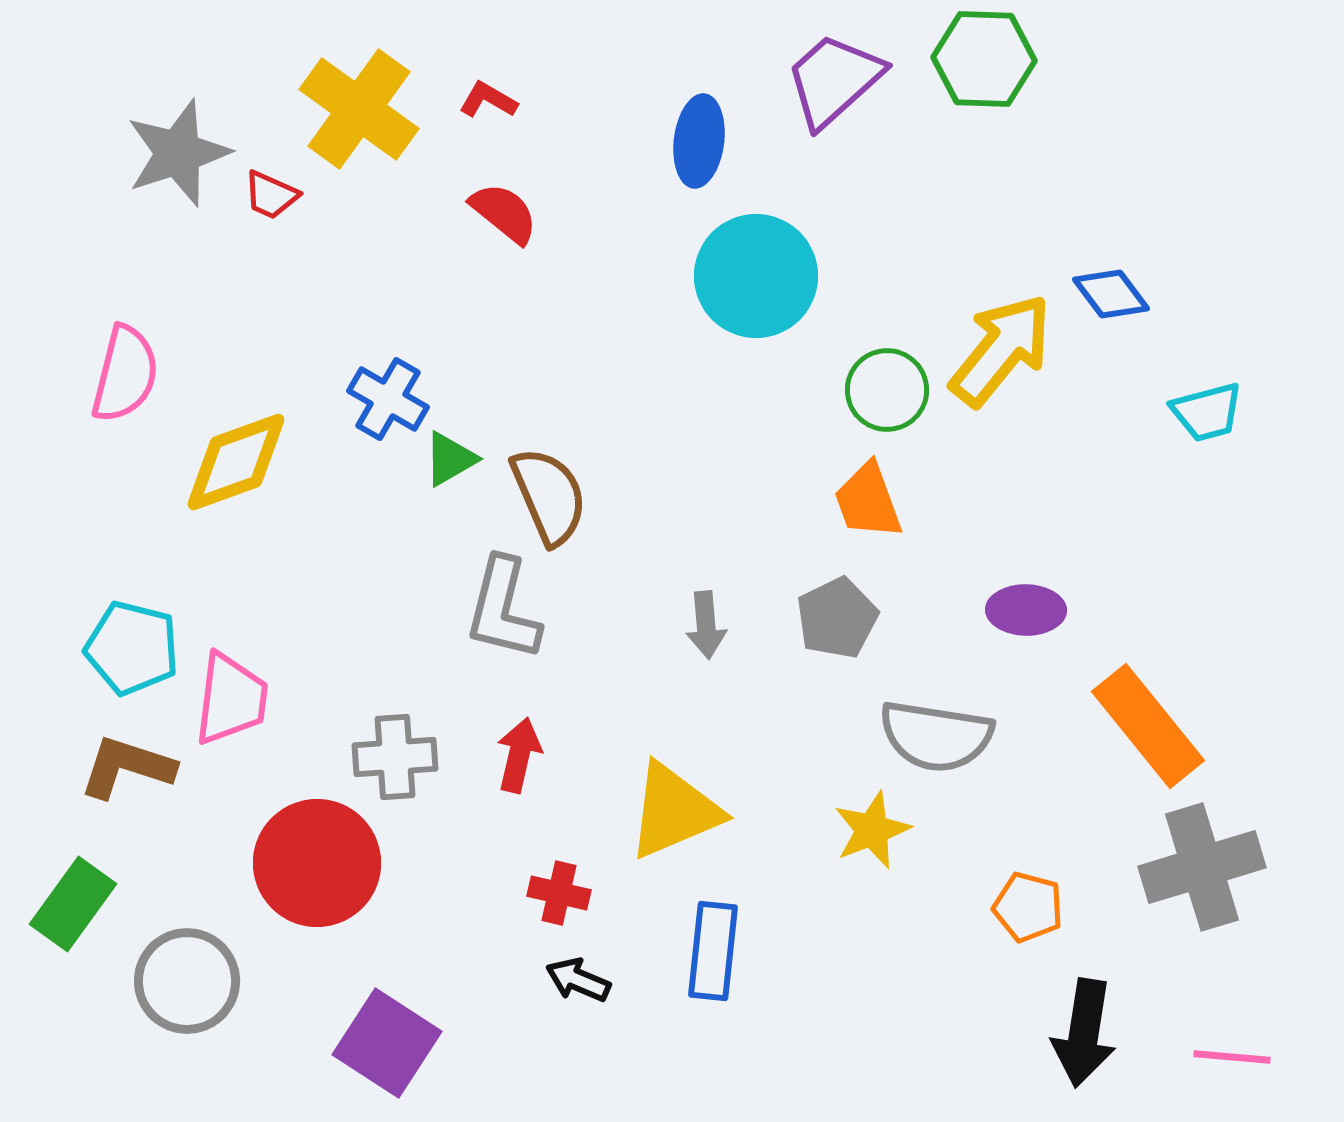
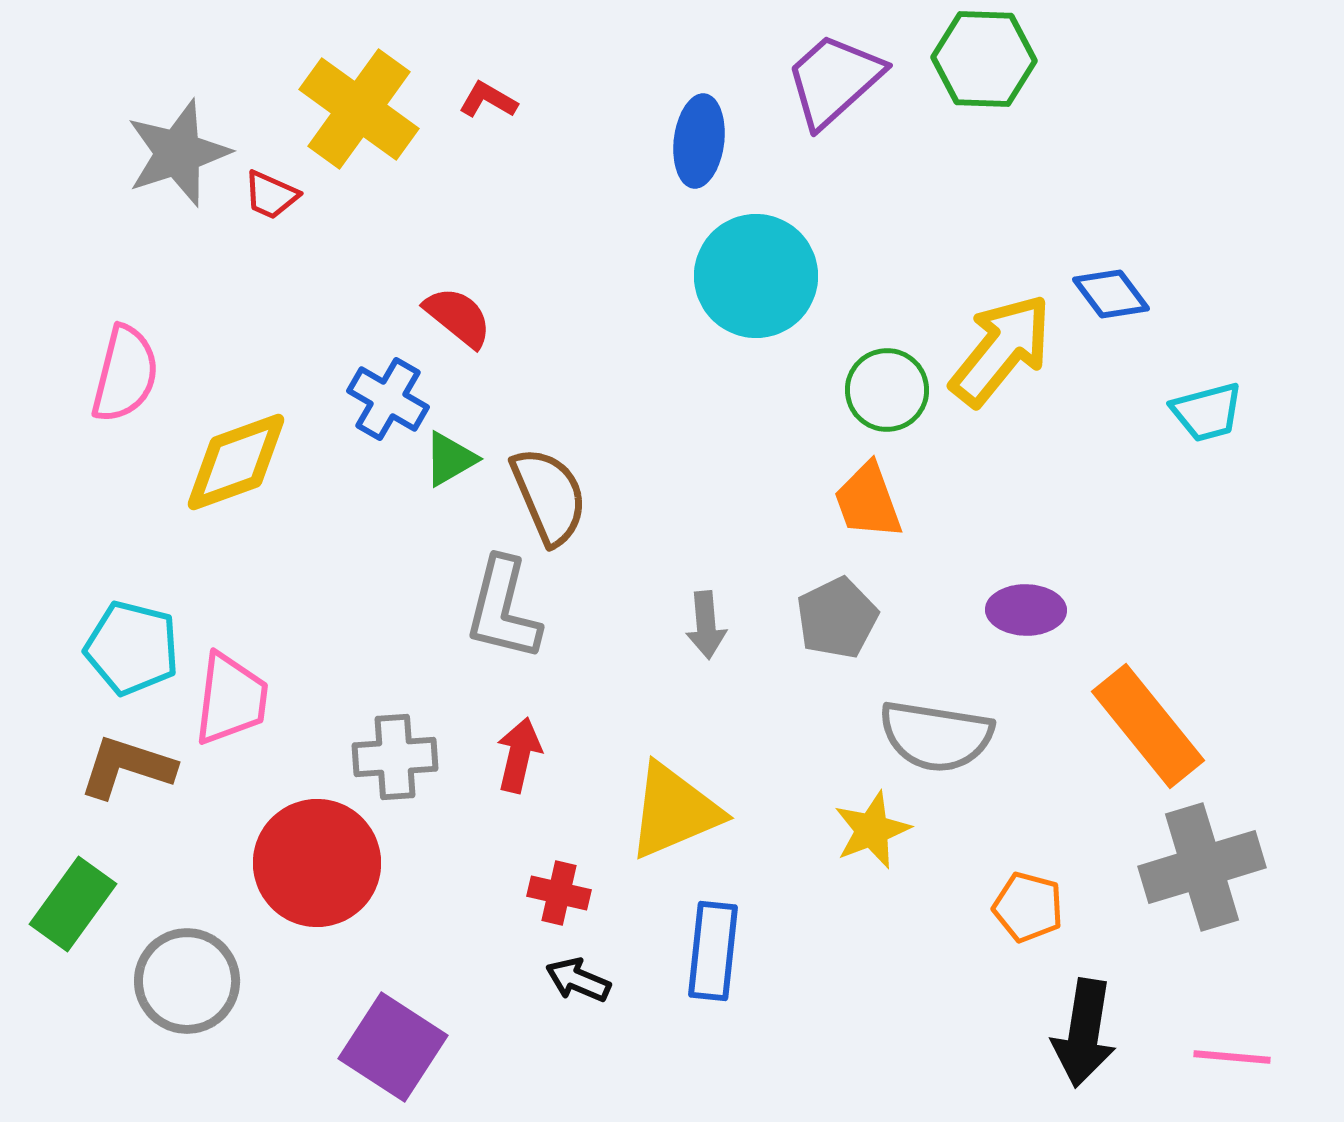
red semicircle at (504, 213): moved 46 px left, 104 px down
purple square at (387, 1043): moved 6 px right, 4 px down
